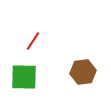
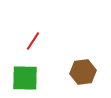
green square: moved 1 px right, 1 px down
